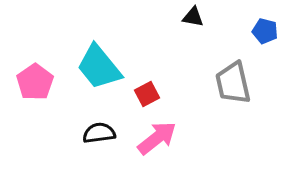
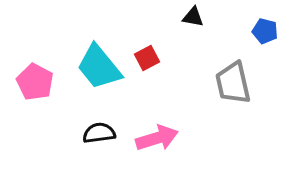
pink pentagon: rotated 9 degrees counterclockwise
red square: moved 36 px up
pink arrow: rotated 21 degrees clockwise
